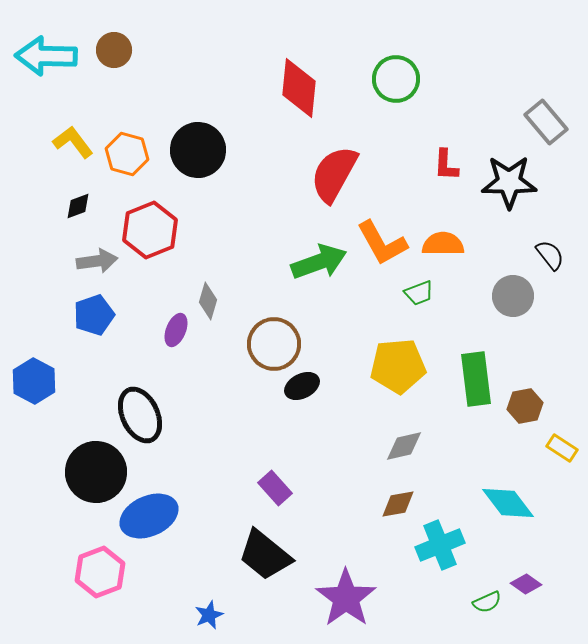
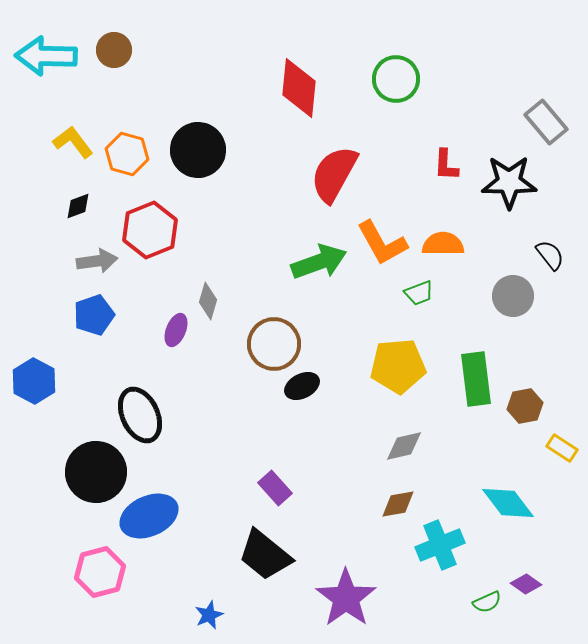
pink hexagon at (100, 572): rotated 6 degrees clockwise
